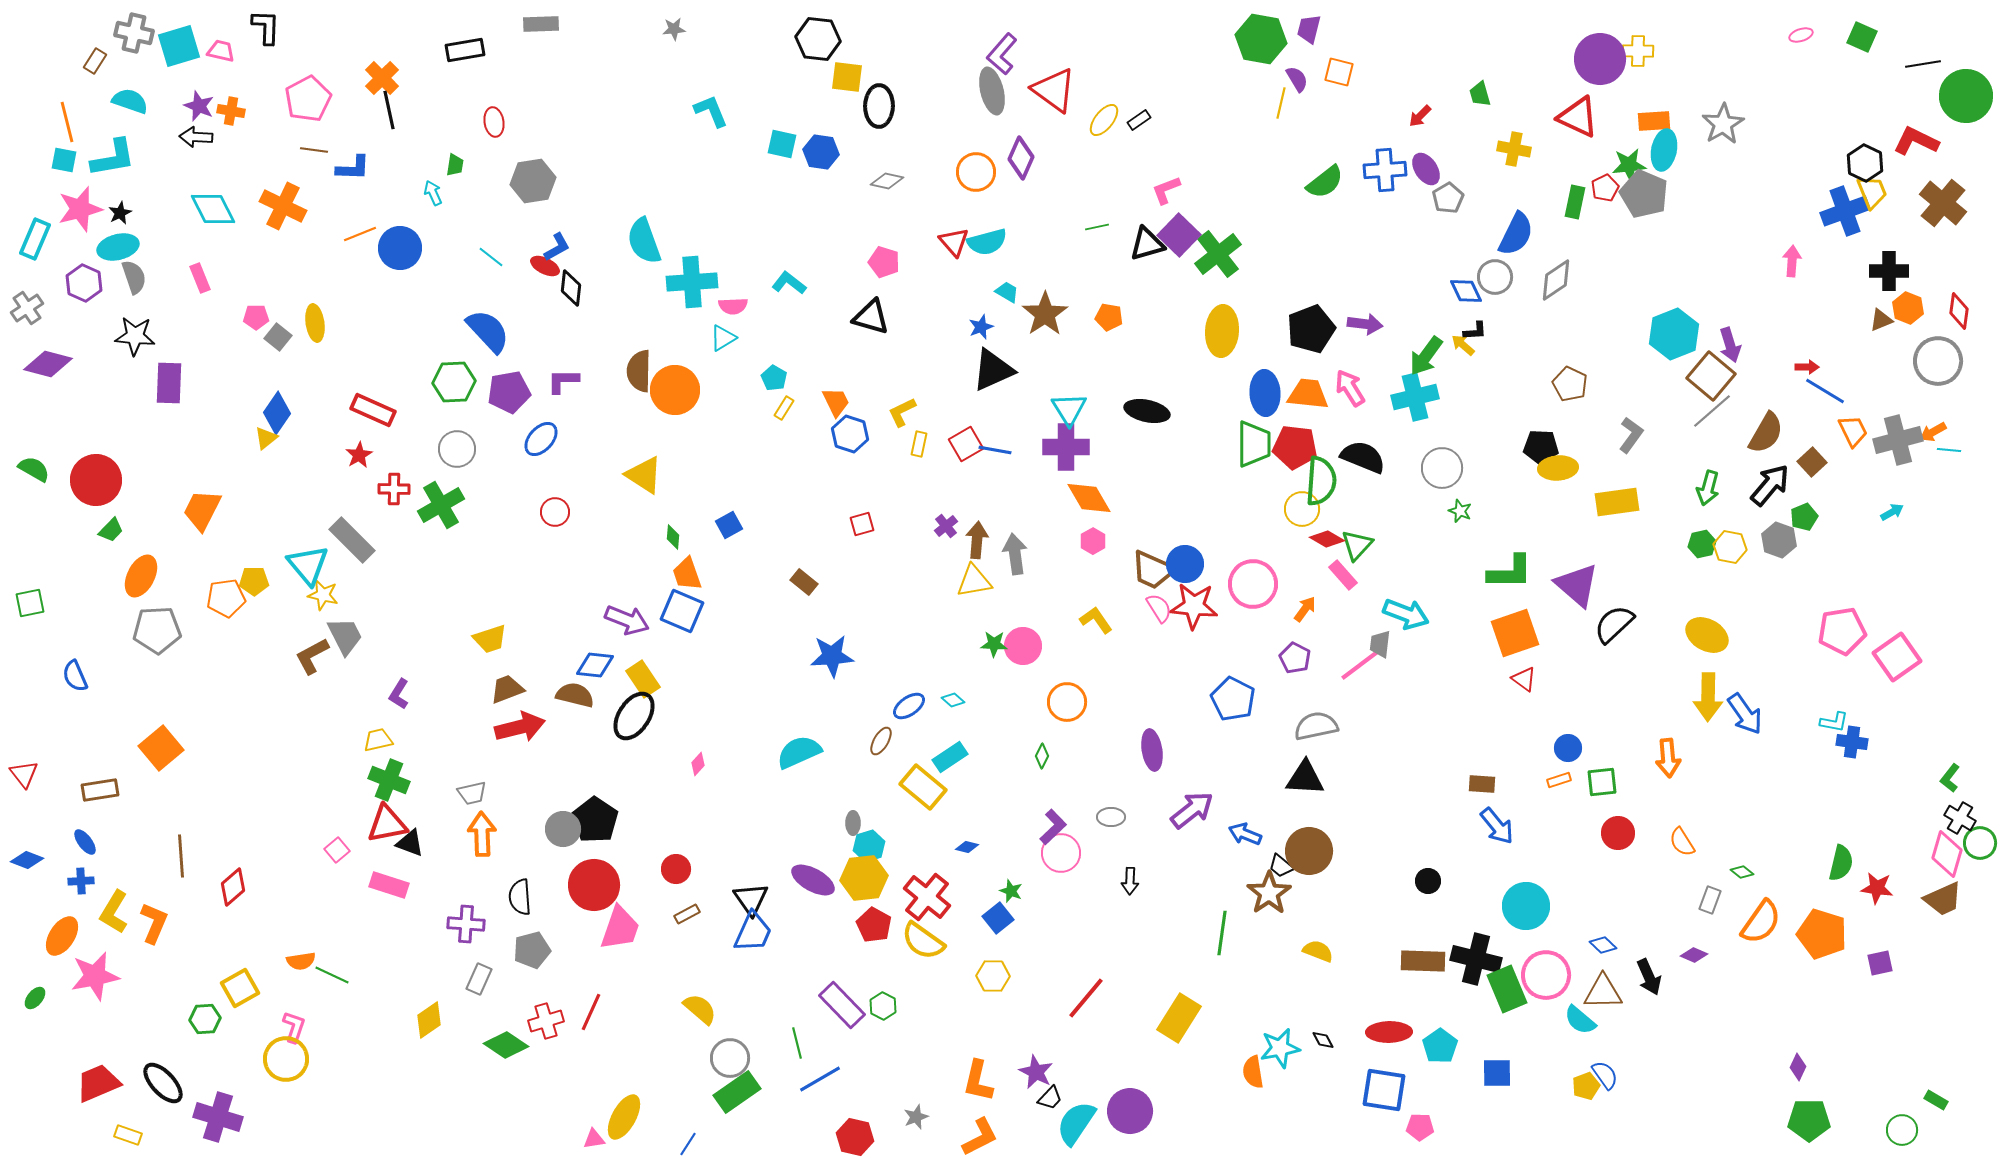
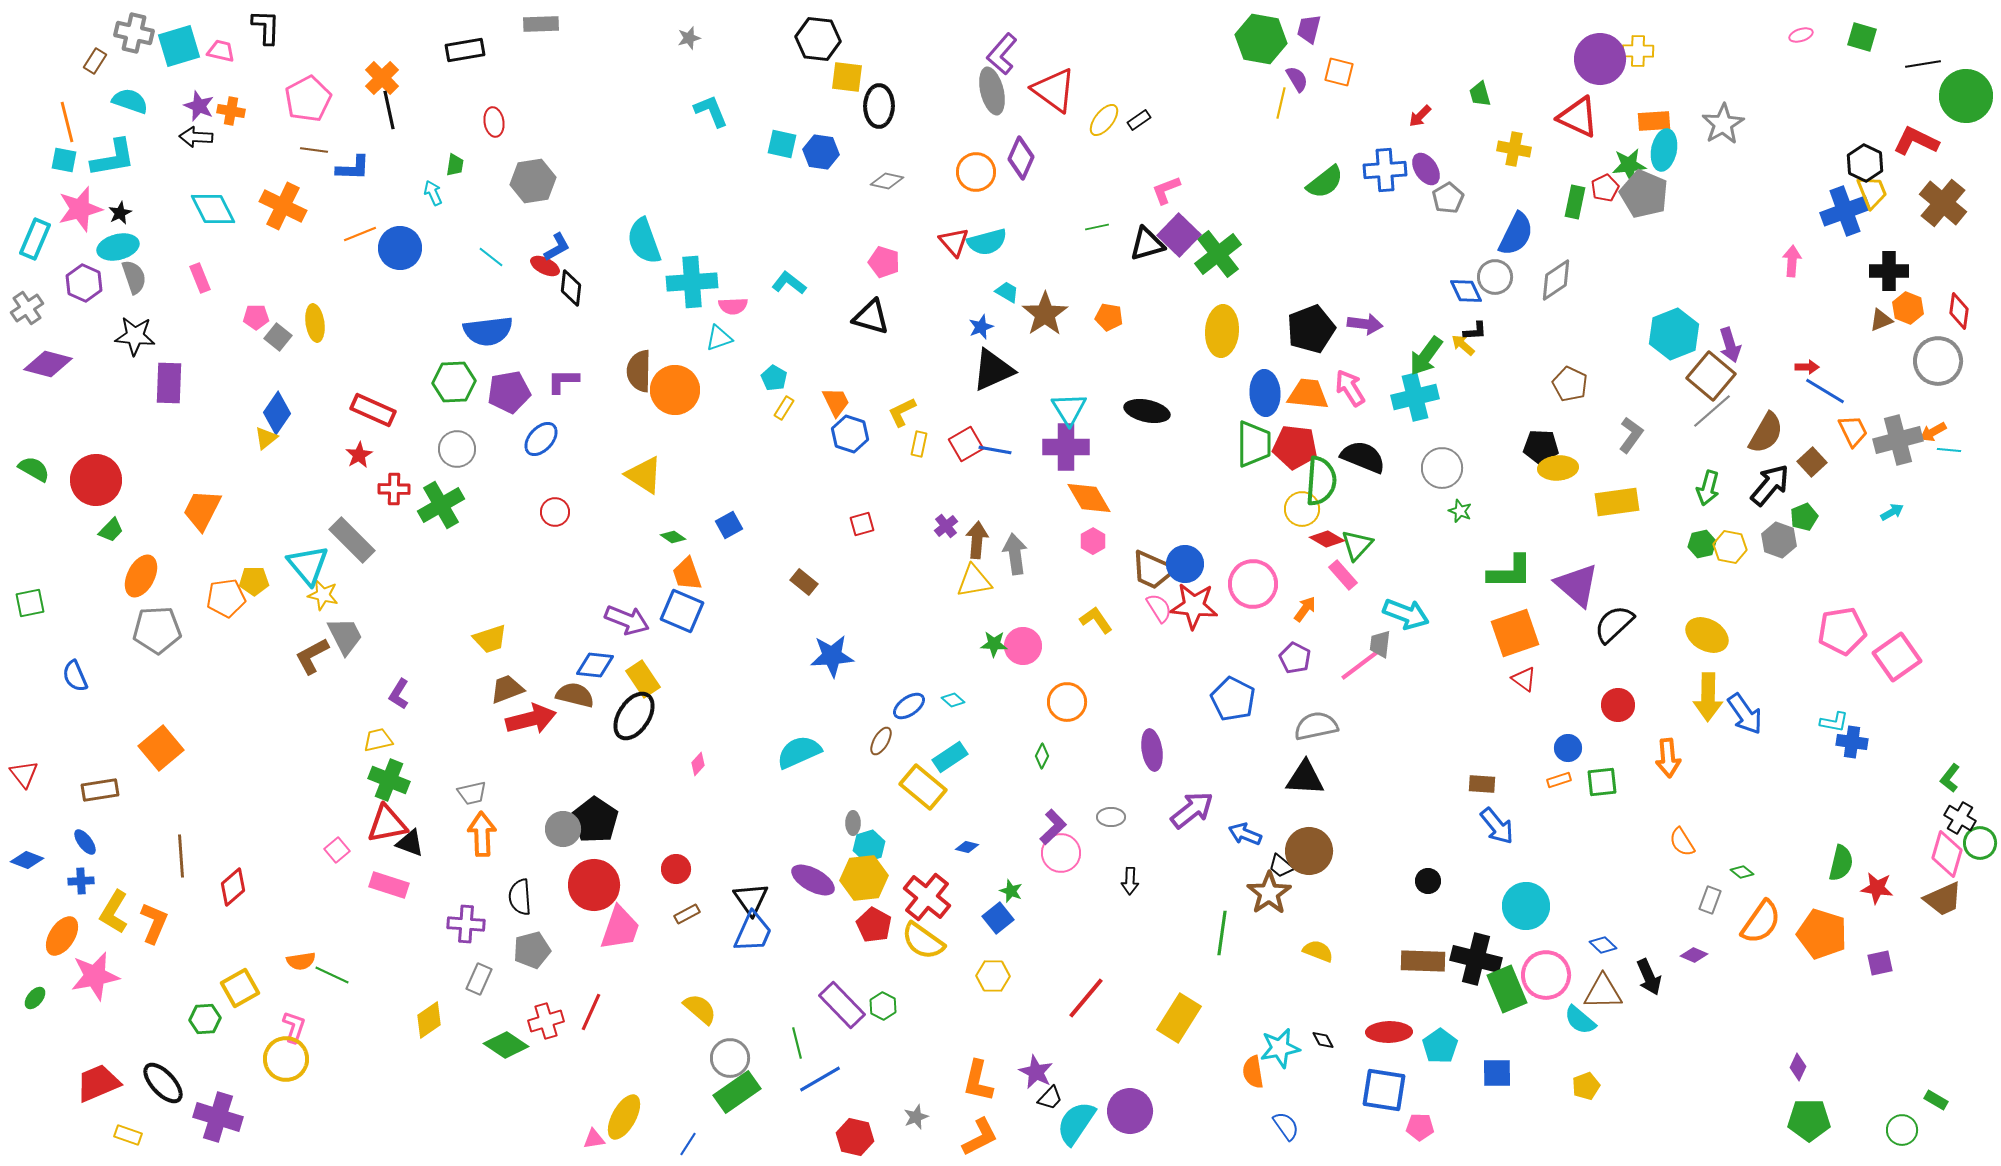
gray star at (674, 29): moved 15 px right, 9 px down; rotated 10 degrees counterclockwise
green square at (1862, 37): rotated 8 degrees counterclockwise
blue semicircle at (488, 331): rotated 126 degrees clockwise
cyan triangle at (723, 338): moved 4 px left; rotated 12 degrees clockwise
green diamond at (673, 537): rotated 60 degrees counterclockwise
red arrow at (520, 727): moved 11 px right, 8 px up
red circle at (1618, 833): moved 128 px up
blue semicircle at (1605, 1075): moved 319 px left, 51 px down
